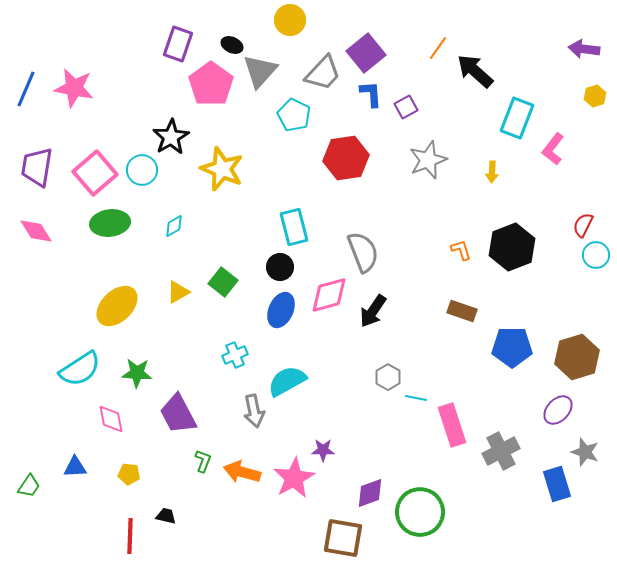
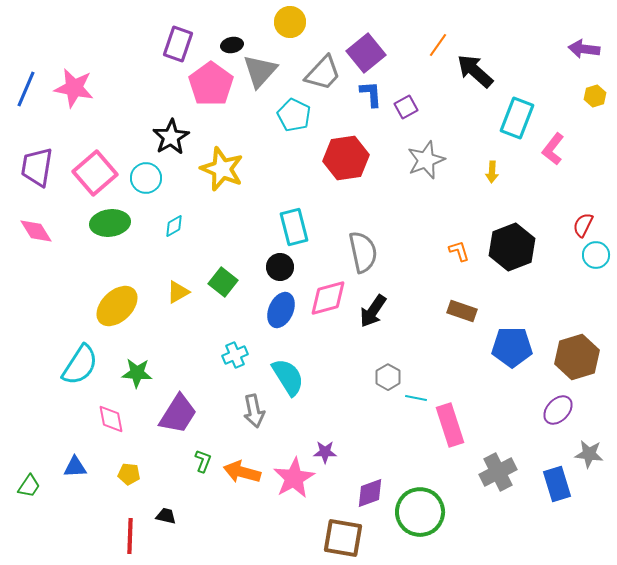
yellow circle at (290, 20): moved 2 px down
black ellipse at (232, 45): rotated 35 degrees counterclockwise
orange line at (438, 48): moved 3 px up
gray star at (428, 160): moved 2 px left
cyan circle at (142, 170): moved 4 px right, 8 px down
orange L-shape at (461, 250): moved 2 px left, 1 px down
gray semicircle at (363, 252): rotated 9 degrees clockwise
pink diamond at (329, 295): moved 1 px left, 3 px down
cyan semicircle at (80, 369): moved 4 px up; rotated 24 degrees counterclockwise
cyan semicircle at (287, 381): moved 1 px right, 4 px up; rotated 87 degrees clockwise
purple trapezoid at (178, 414): rotated 120 degrees counterclockwise
pink rectangle at (452, 425): moved 2 px left
purple star at (323, 450): moved 2 px right, 2 px down
gray cross at (501, 451): moved 3 px left, 21 px down
gray star at (585, 452): moved 4 px right, 2 px down; rotated 12 degrees counterclockwise
